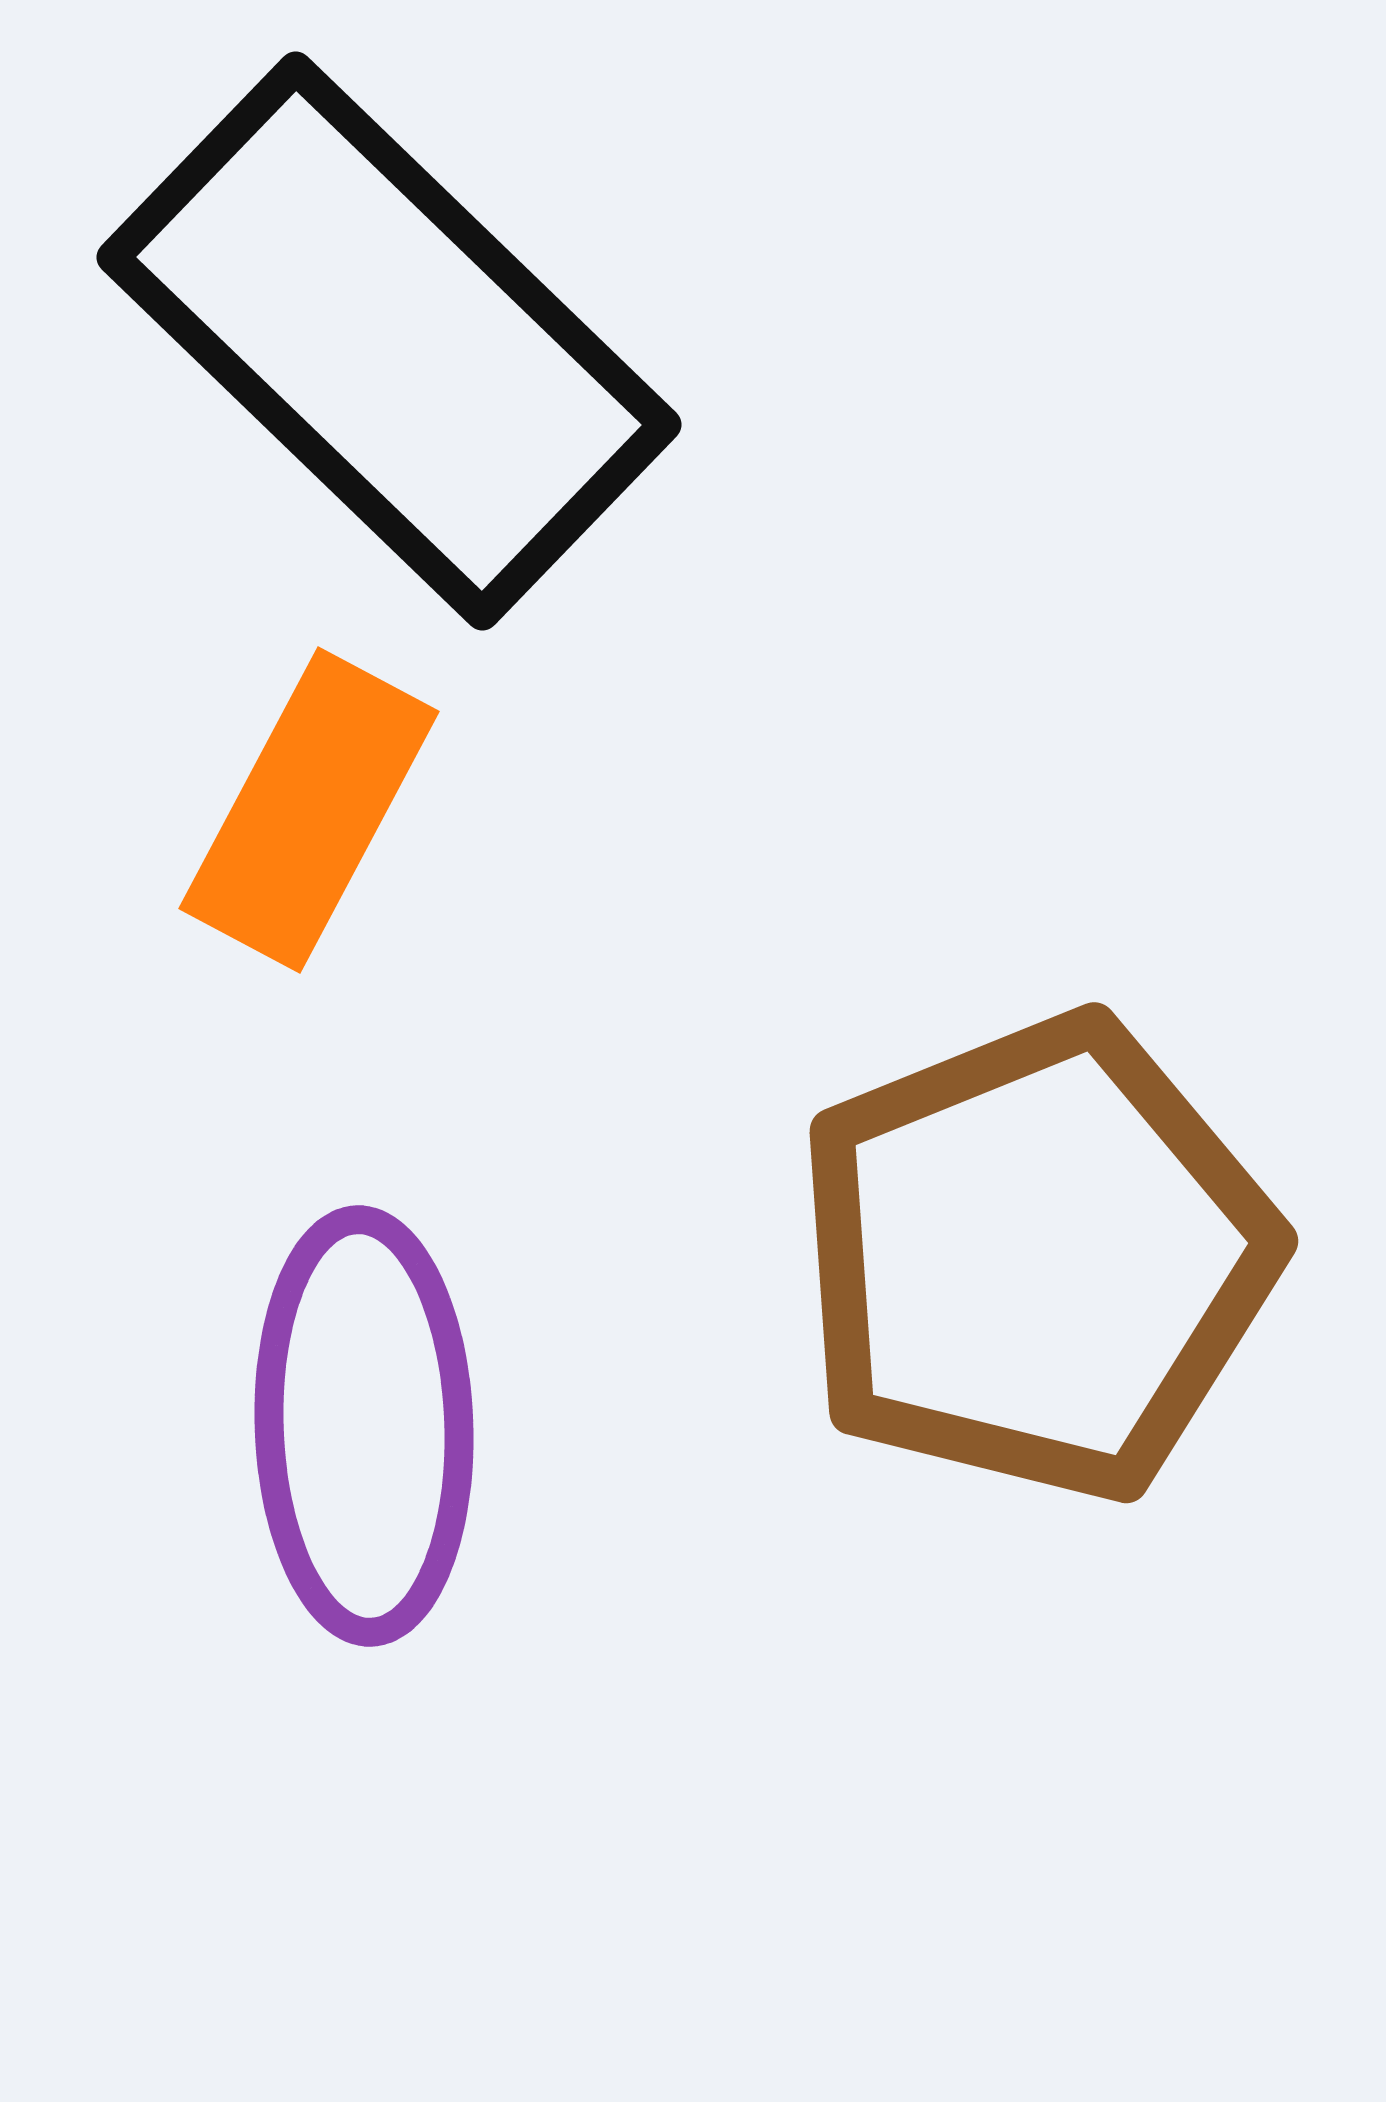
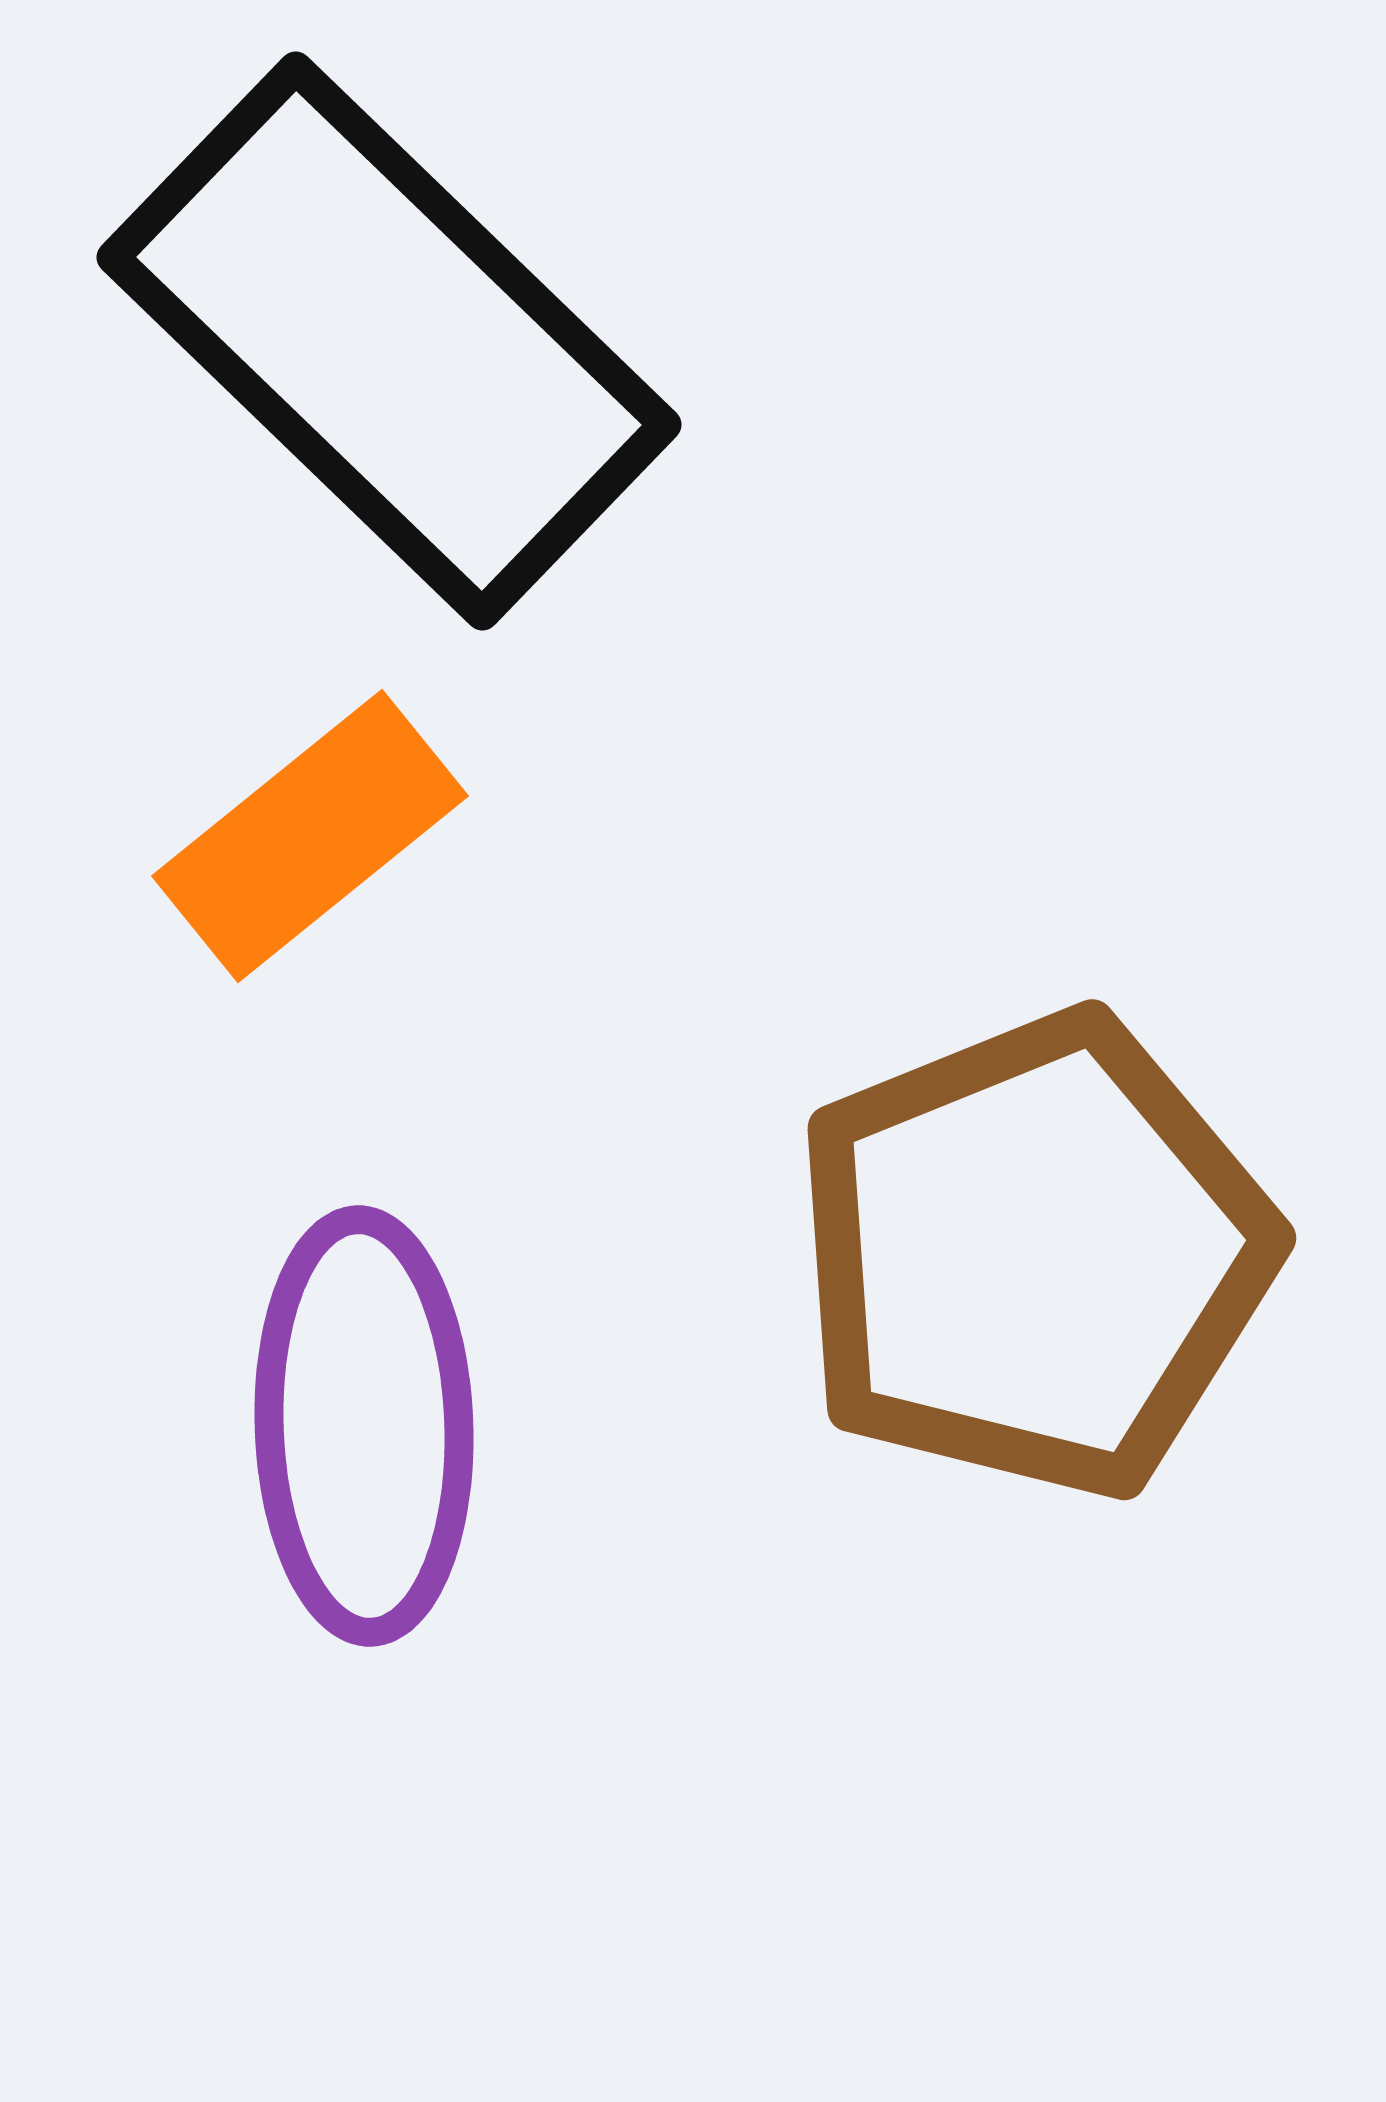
orange rectangle: moved 1 px right, 26 px down; rotated 23 degrees clockwise
brown pentagon: moved 2 px left, 3 px up
